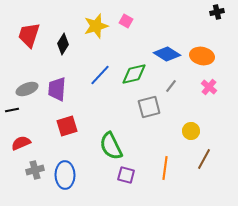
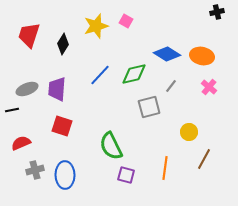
red square: moved 5 px left; rotated 35 degrees clockwise
yellow circle: moved 2 px left, 1 px down
